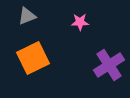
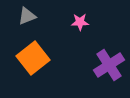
orange square: rotated 12 degrees counterclockwise
